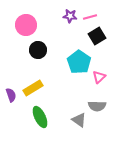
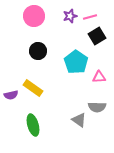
purple star: rotated 24 degrees counterclockwise
pink circle: moved 8 px right, 9 px up
black circle: moved 1 px down
cyan pentagon: moved 3 px left
pink triangle: rotated 40 degrees clockwise
yellow rectangle: rotated 66 degrees clockwise
purple semicircle: rotated 96 degrees clockwise
gray semicircle: moved 1 px down
green ellipse: moved 7 px left, 8 px down; rotated 10 degrees clockwise
